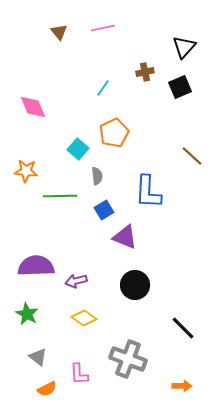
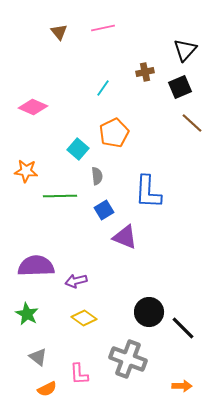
black triangle: moved 1 px right, 3 px down
pink diamond: rotated 44 degrees counterclockwise
brown line: moved 33 px up
black circle: moved 14 px right, 27 px down
